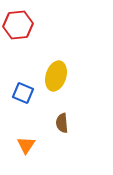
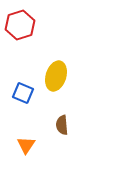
red hexagon: moved 2 px right; rotated 12 degrees counterclockwise
brown semicircle: moved 2 px down
